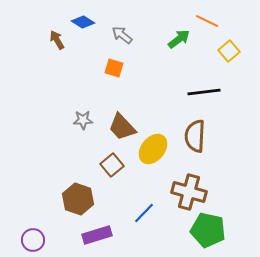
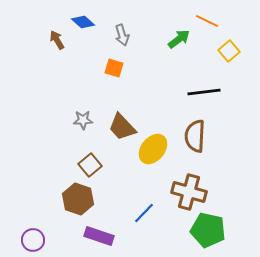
blue diamond: rotated 10 degrees clockwise
gray arrow: rotated 145 degrees counterclockwise
brown square: moved 22 px left
purple rectangle: moved 2 px right, 1 px down; rotated 36 degrees clockwise
